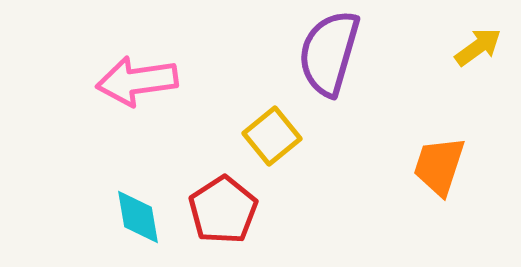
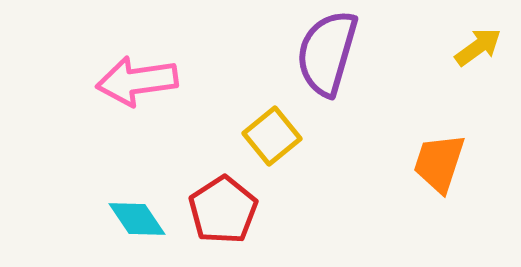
purple semicircle: moved 2 px left
orange trapezoid: moved 3 px up
cyan diamond: moved 1 px left, 2 px down; rotated 24 degrees counterclockwise
